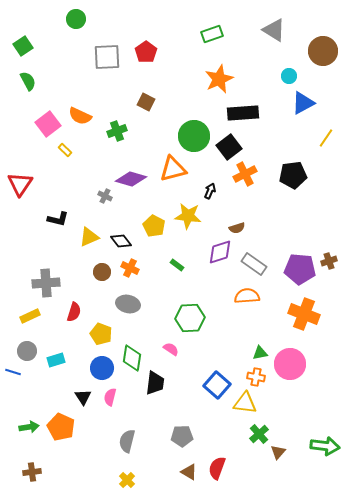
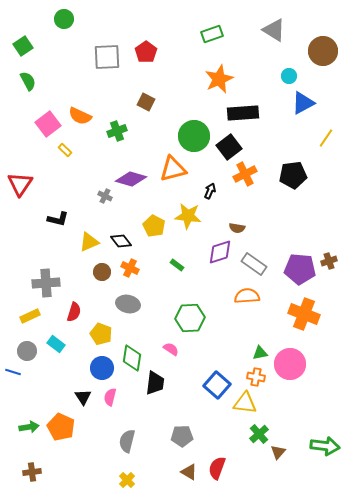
green circle at (76, 19): moved 12 px left
brown semicircle at (237, 228): rotated 28 degrees clockwise
yellow triangle at (89, 237): moved 5 px down
cyan rectangle at (56, 360): moved 16 px up; rotated 54 degrees clockwise
